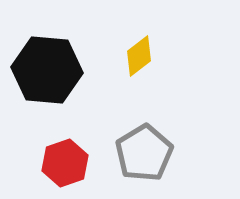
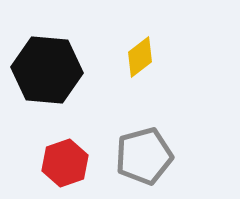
yellow diamond: moved 1 px right, 1 px down
gray pentagon: moved 3 px down; rotated 16 degrees clockwise
